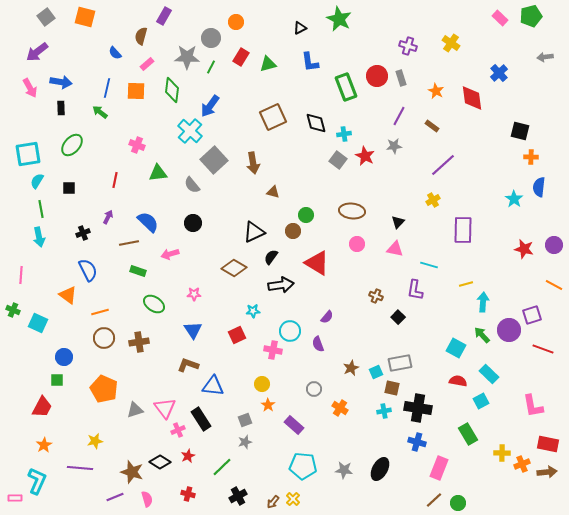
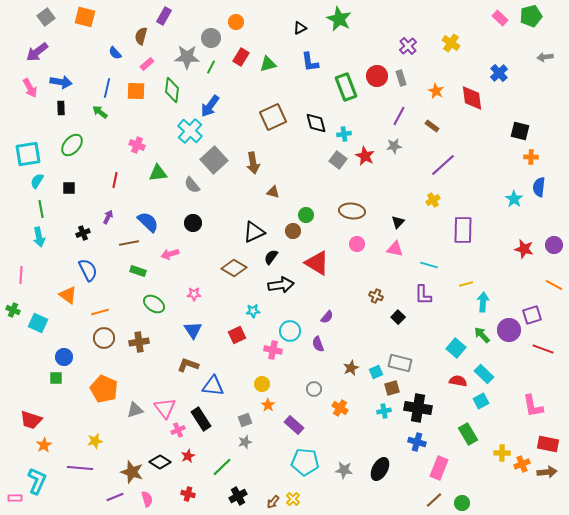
purple cross at (408, 46): rotated 30 degrees clockwise
purple L-shape at (415, 290): moved 8 px right, 5 px down; rotated 10 degrees counterclockwise
cyan square at (456, 348): rotated 12 degrees clockwise
gray rectangle at (400, 363): rotated 25 degrees clockwise
cyan rectangle at (489, 374): moved 5 px left
green square at (57, 380): moved 1 px left, 2 px up
brown square at (392, 388): rotated 28 degrees counterclockwise
red trapezoid at (42, 407): moved 11 px left, 13 px down; rotated 80 degrees clockwise
cyan pentagon at (303, 466): moved 2 px right, 4 px up
green circle at (458, 503): moved 4 px right
